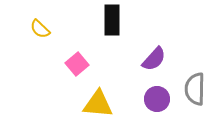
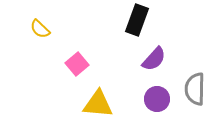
black rectangle: moved 25 px right; rotated 20 degrees clockwise
